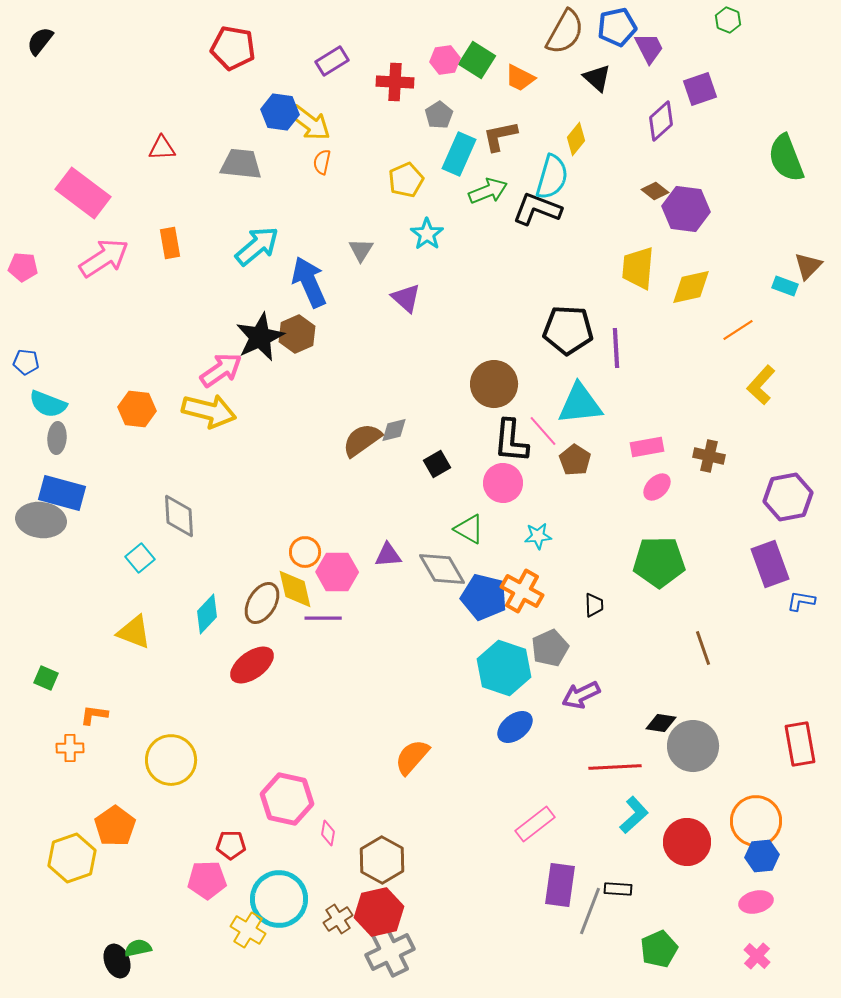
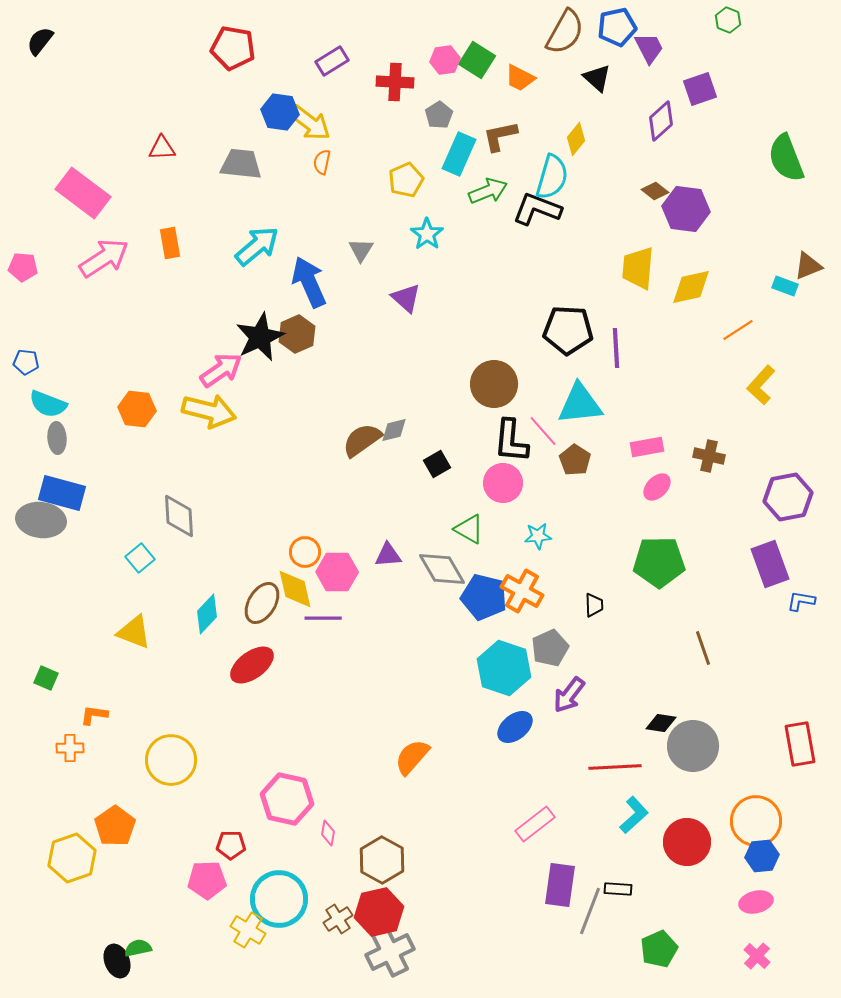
brown triangle at (808, 266): rotated 24 degrees clockwise
gray ellipse at (57, 438): rotated 8 degrees counterclockwise
purple arrow at (581, 695): moved 12 px left; rotated 27 degrees counterclockwise
